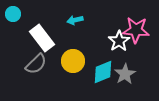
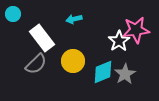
cyan arrow: moved 1 px left, 1 px up
pink star: rotated 12 degrees counterclockwise
